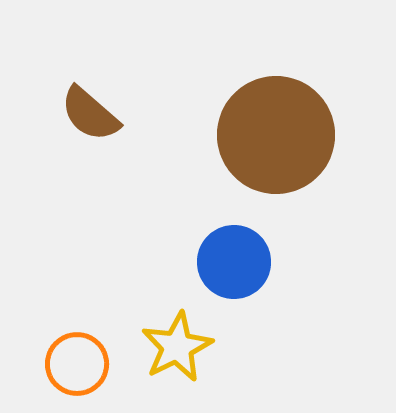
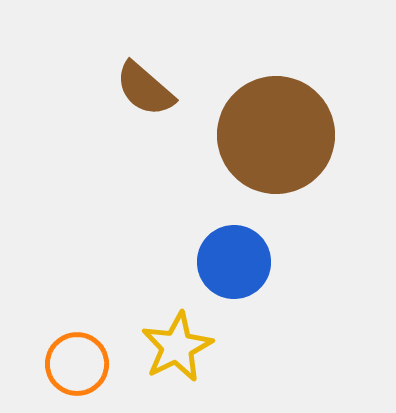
brown semicircle: moved 55 px right, 25 px up
